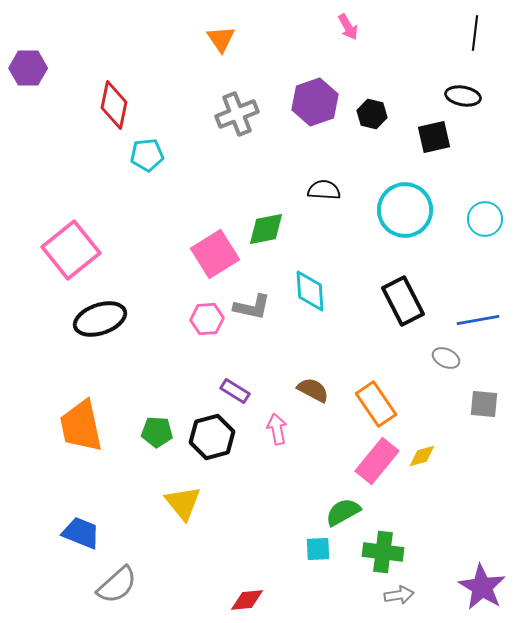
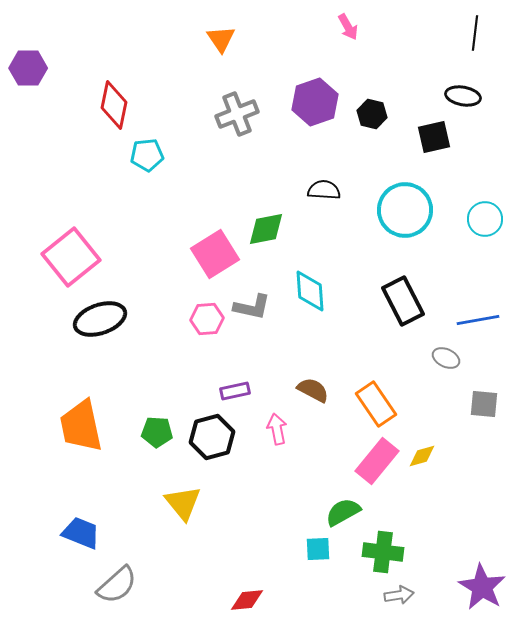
pink square at (71, 250): moved 7 px down
purple rectangle at (235, 391): rotated 44 degrees counterclockwise
